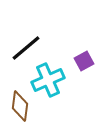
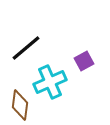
cyan cross: moved 2 px right, 2 px down
brown diamond: moved 1 px up
